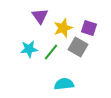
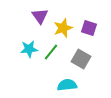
gray square: moved 3 px right, 12 px down
cyan semicircle: moved 3 px right, 1 px down
